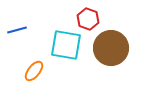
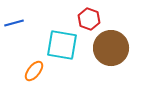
red hexagon: moved 1 px right
blue line: moved 3 px left, 7 px up
cyan square: moved 4 px left
